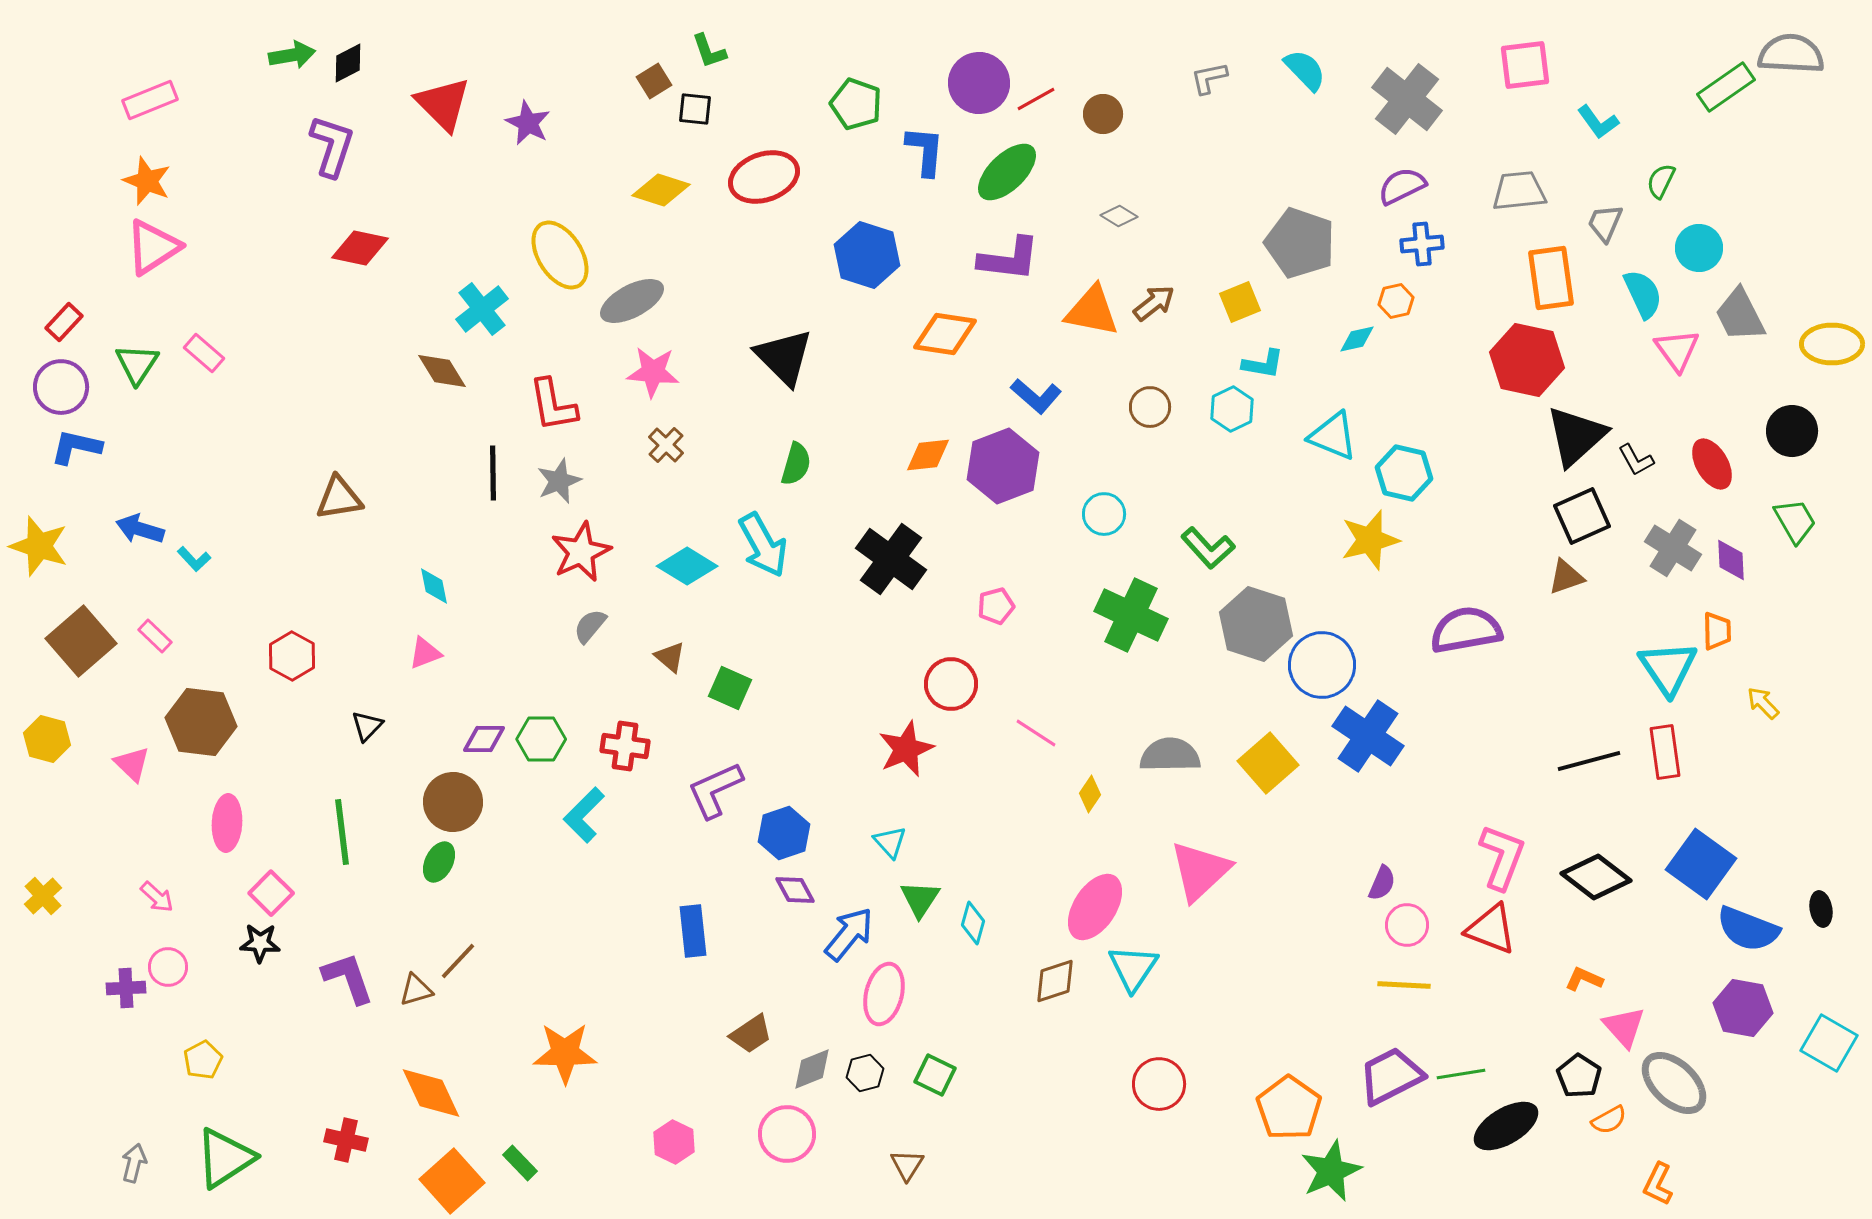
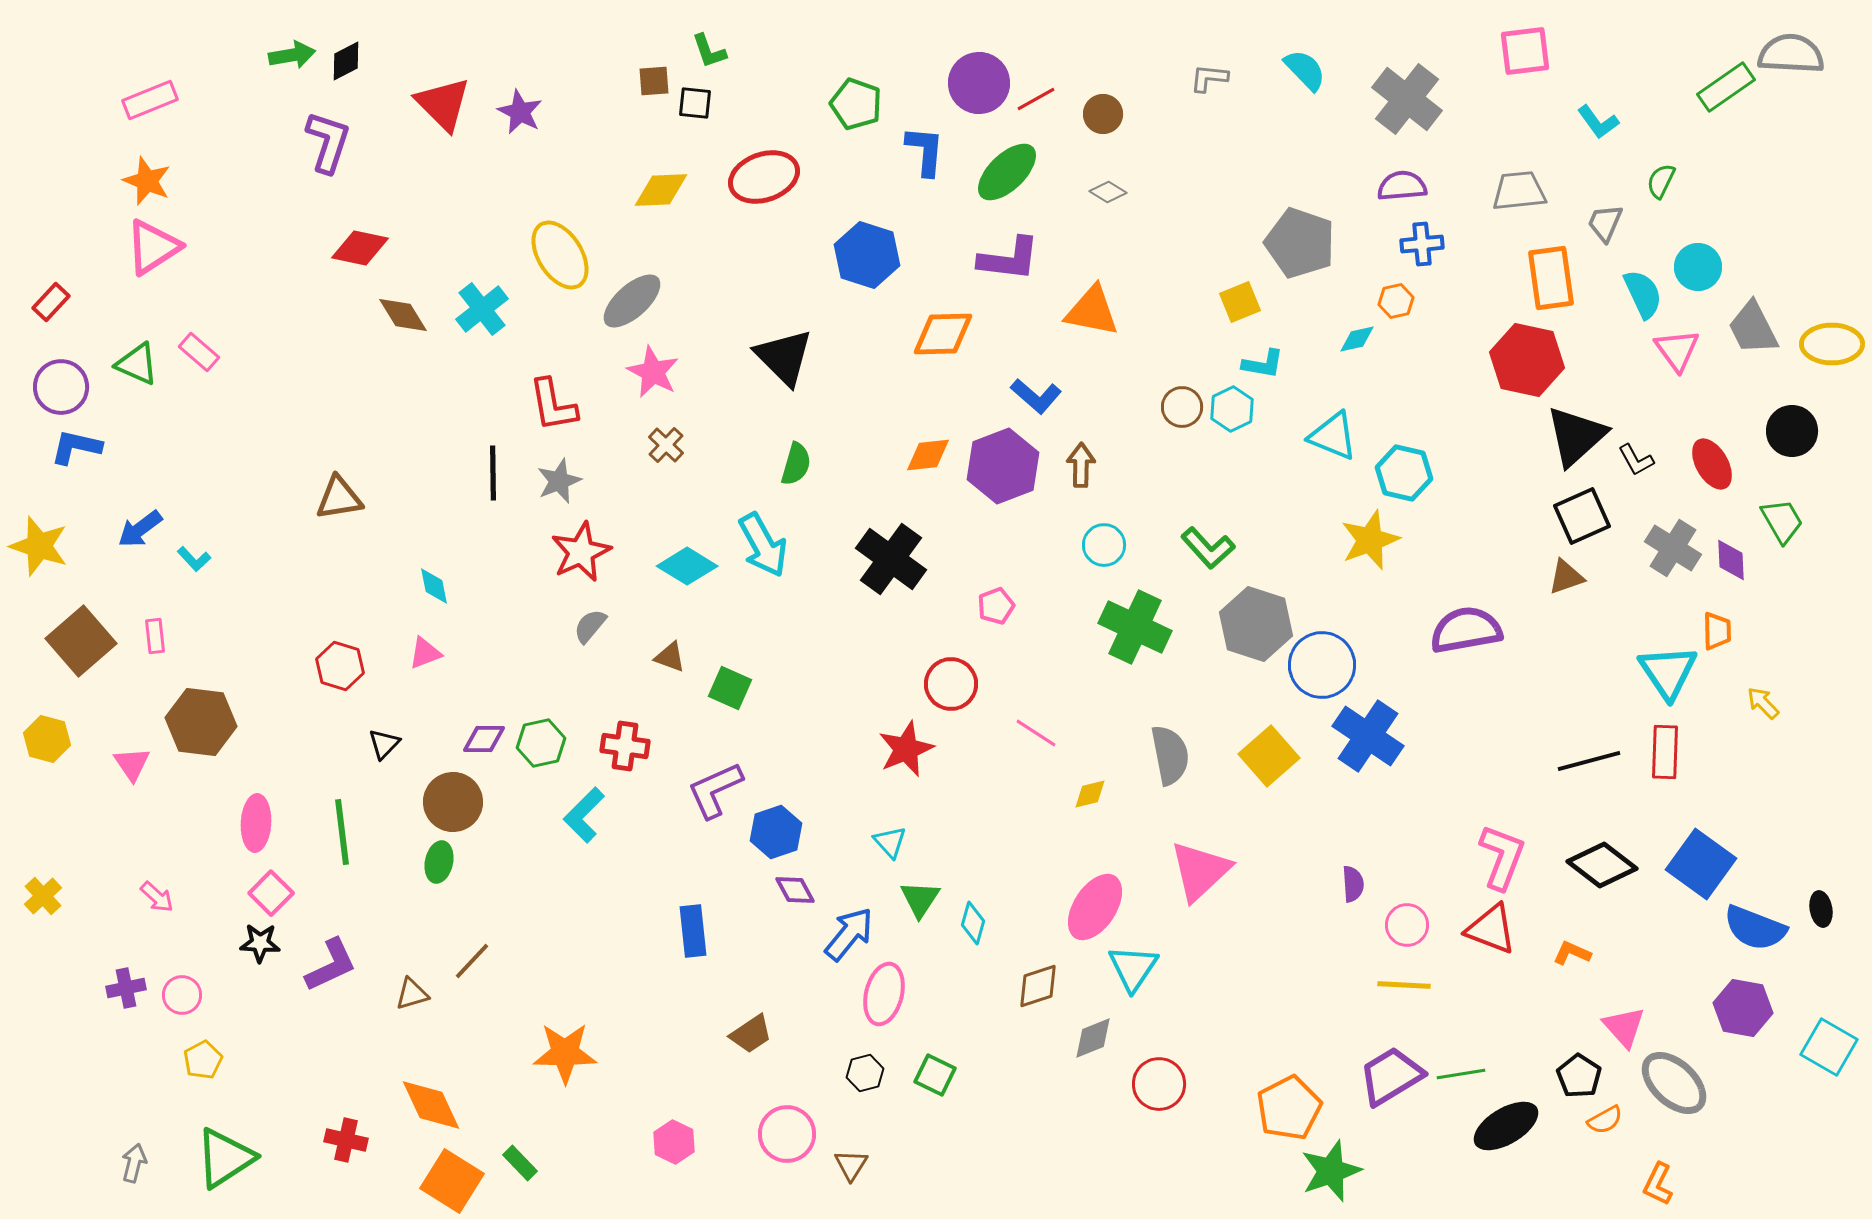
black diamond at (348, 63): moved 2 px left, 2 px up
pink square at (1525, 65): moved 14 px up
gray L-shape at (1209, 78): rotated 18 degrees clockwise
brown square at (654, 81): rotated 28 degrees clockwise
black square at (695, 109): moved 6 px up
purple star at (528, 123): moved 8 px left, 11 px up
purple L-shape at (332, 146): moved 4 px left, 4 px up
purple semicircle at (1402, 186): rotated 21 degrees clockwise
yellow diamond at (661, 190): rotated 20 degrees counterclockwise
gray diamond at (1119, 216): moved 11 px left, 24 px up
cyan circle at (1699, 248): moved 1 px left, 19 px down
gray ellipse at (632, 301): rotated 14 degrees counterclockwise
brown arrow at (1154, 303): moved 73 px left, 162 px down; rotated 51 degrees counterclockwise
gray trapezoid at (1740, 315): moved 13 px right, 13 px down
red rectangle at (64, 322): moved 13 px left, 20 px up
orange diamond at (945, 334): moved 2 px left; rotated 10 degrees counterclockwise
pink rectangle at (204, 353): moved 5 px left, 1 px up
green triangle at (137, 364): rotated 39 degrees counterclockwise
brown diamond at (442, 371): moved 39 px left, 56 px up
pink star at (653, 372): rotated 22 degrees clockwise
brown circle at (1150, 407): moved 32 px right
cyan circle at (1104, 514): moved 31 px down
green trapezoid at (1795, 521): moved 13 px left
blue arrow at (140, 529): rotated 54 degrees counterclockwise
yellow star at (1370, 540): rotated 6 degrees counterclockwise
pink pentagon at (996, 606): rotated 6 degrees counterclockwise
green cross at (1131, 615): moved 4 px right, 12 px down
pink rectangle at (155, 636): rotated 40 degrees clockwise
red hexagon at (292, 656): moved 48 px right, 10 px down; rotated 12 degrees counterclockwise
brown triangle at (670, 657): rotated 20 degrees counterclockwise
cyan triangle at (1668, 668): moved 4 px down
black triangle at (367, 726): moved 17 px right, 18 px down
green hexagon at (541, 739): moved 4 px down; rotated 12 degrees counterclockwise
red rectangle at (1665, 752): rotated 10 degrees clockwise
gray semicircle at (1170, 755): rotated 80 degrees clockwise
yellow square at (1268, 763): moved 1 px right, 7 px up
pink triangle at (132, 764): rotated 12 degrees clockwise
yellow diamond at (1090, 794): rotated 42 degrees clockwise
pink ellipse at (227, 823): moved 29 px right
blue hexagon at (784, 833): moved 8 px left, 1 px up
green ellipse at (439, 862): rotated 15 degrees counterclockwise
black diamond at (1596, 877): moved 6 px right, 12 px up
purple semicircle at (1382, 883): moved 29 px left, 1 px down; rotated 27 degrees counterclockwise
blue semicircle at (1748, 929): moved 7 px right, 1 px up
brown line at (458, 961): moved 14 px right
pink circle at (168, 967): moved 14 px right, 28 px down
purple L-shape at (348, 978): moved 17 px left, 13 px up; rotated 84 degrees clockwise
orange L-shape at (1584, 979): moved 12 px left, 26 px up
brown diamond at (1055, 981): moved 17 px left, 5 px down
purple cross at (126, 988): rotated 9 degrees counterclockwise
brown triangle at (416, 990): moved 4 px left, 4 px down
cyan square at (1829, 1043): moved 4 px down
gray diamond at (812, 1069): moved 281 px right, 31 px up
purple trapezoid at (1391, 1076): rotated 4 degrees counterclockwise
orange diamond at (431, 1093): moved 12 px down
orange pentagon at (1289, 1108): rotated 10 degrees clockwise
orange semicircle at (1609, 1120): moved 4 px left
brown triangle at (907, 1165): moved 56 px left
green star at (1331, 1171): rotated 4 degrees clockwise
orange square at (452, 1181): rotated 16 degrees counterclockwise
